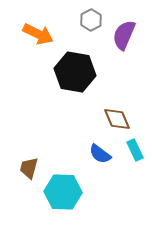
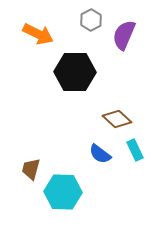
black hexagon: rotated 9 degrees counterclockwise
brown diamond: rotated 24 degrees counterclockwise
brown trapezoid: moved 2 px right, 1 px down
